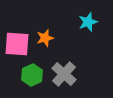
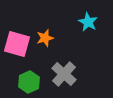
cyan star: rotated 24 degrees counterclockwise
pink square: rotated 12 degrees clockwise
green hexagon: moved 3 px left, 7 px down
